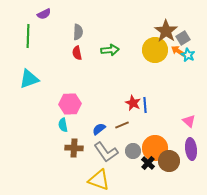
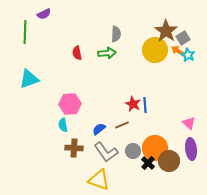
gray semicircle: moved 38 px right, 2 px down
green line: moved 3 px left, 4 px up
green arrow: moved 3 px left, 3 px down
red star: moved 1 px down
pink triangle: moved 2 px down
